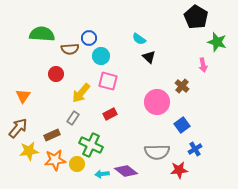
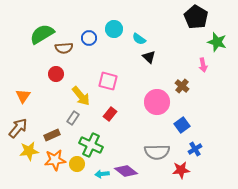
green semicircle: rotated 35 degrees counterclockwise
brown semicircle: moved 6 px left, 1 px up
cyan circle: moved 13 px right, 27 px up
yellow arrow: moved 3 px down; rotated 80 degrees counterclockwise
red rectangle: rotated 24 degrees counterclockwise
red star: moved 2 px right
